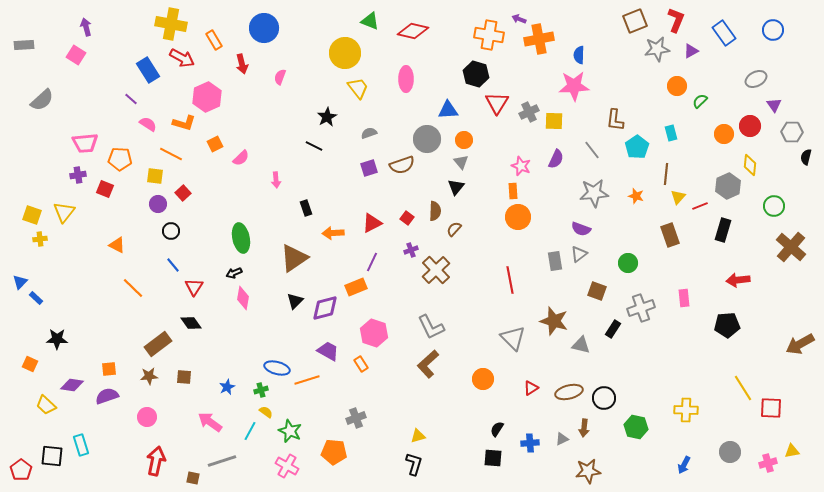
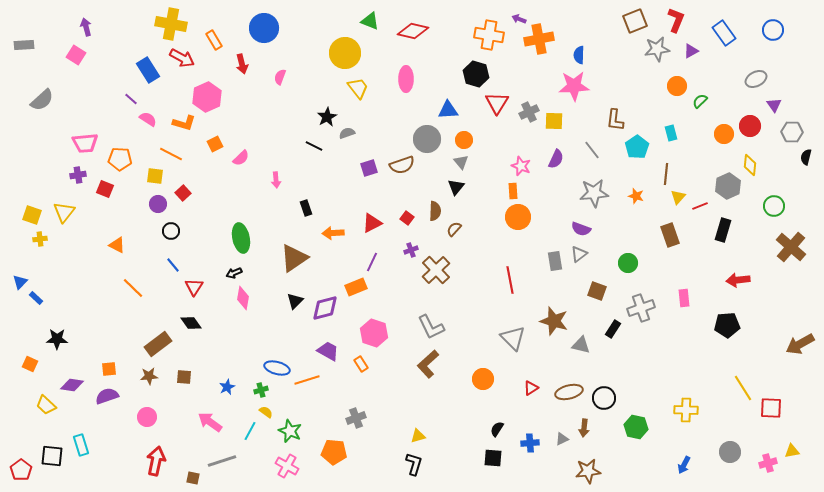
pink semicircle at (148, 124): moved 5 px up
gray semicircle at (369, 133): moved 22 px left
